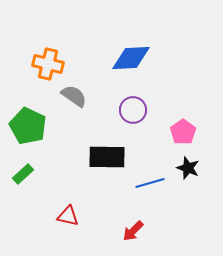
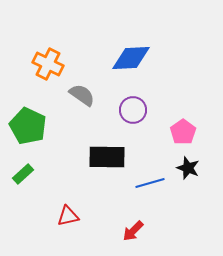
orange cross: rotated 12 degrees clockwise
gray semicircle: moved 8 px right, 1 px up
red triangle: rotated 25 degrees counterclockwise
